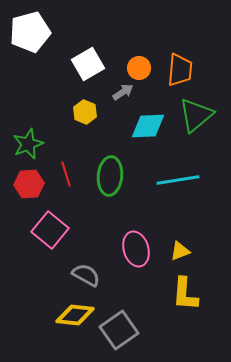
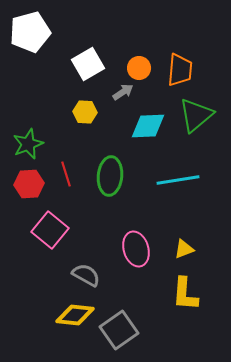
yellow hexagon: rotated 20 degrees counterclockwise
yellow triangle: moved 4 px right, 2 px up
